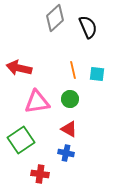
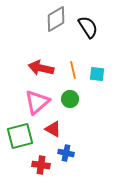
gray diamond: moved 1 px right, 1 px down; rotated 12 degrees clockwise
black semicircle: rotated 10 degrees counterclockwise
red arrow: moved 22 px right
pink triangle: rotated 32 degrees counterclockwise
red triangle: moved 16 px left
green square: moved 1 px left, 4 px up; rotated 20 degrees clockwise
red cross: moved 1 px right, 9 px up
